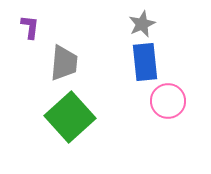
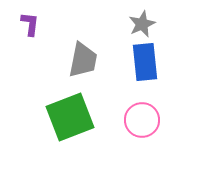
purple L-shape: moved 3 px up
gray trapezoid: moved 19 px right, 3 px up; rotated 6 degrees clockwise
pink circle: moved 26 px left, 19 px down
green square: rotated 21 degrees clockwise
